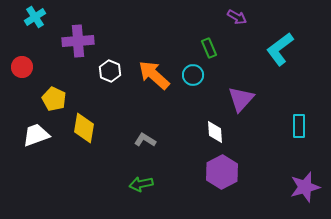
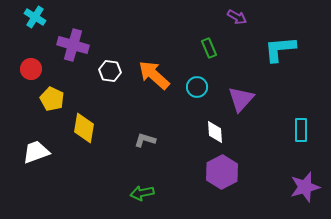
cyan cross: rotated 25 degrees counterclockwise
purple cross: moved 5 px left, 4 px down; rotated 20 degrees clockwise
cyan L-shape: rotated 32 degrees clockwise
red circle: moved 9 px right, 2 px down
white hexagon: rotated 15 degrees counterclockwise
cyan circle: moved 4 px right, 12 px down
yellow pentagon: moved 2 px left
cyan rectangle: moved 2 px right, 4 px down
white trapezoid: moved 17 px down
gray L-shape: rotated 15 degrees counterclockwise
green arrow: moved 1 px right, 9 px down
